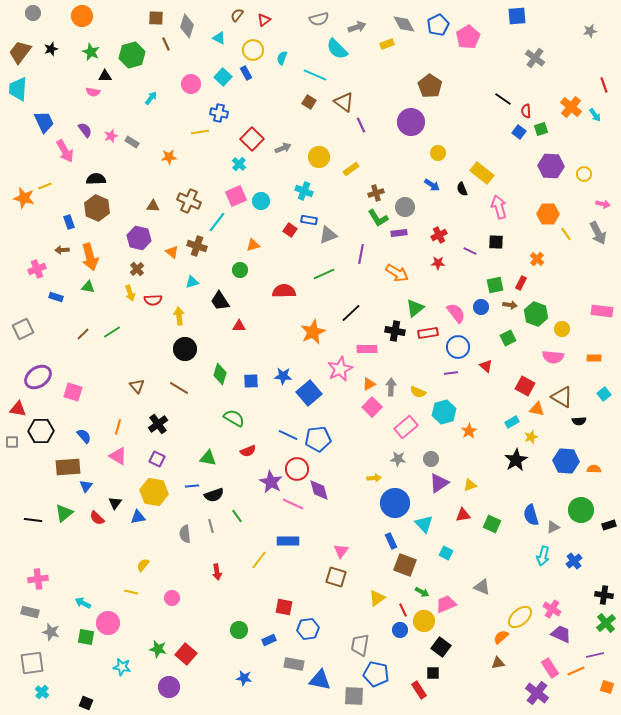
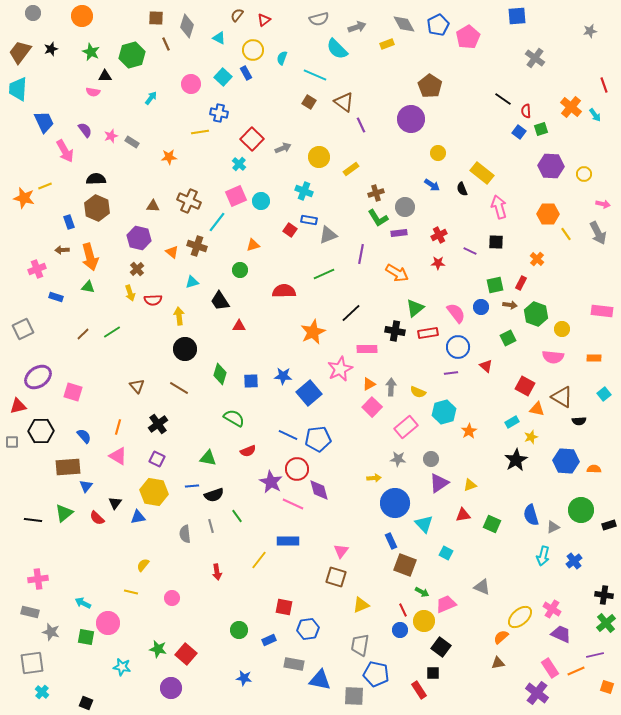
purple circle at (411, 122): moved 3 px up
red triangle at (18, 409): moved 3 px up; rotated 24 degrees counterclockwise
yellow triangle at (377, 598): moved 16 px left, 7 px down; rotated 12 degrees clockwise
purple circle at (169, 687): moved 2 px right, 1 px down
